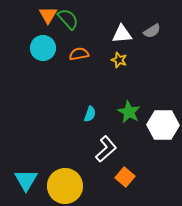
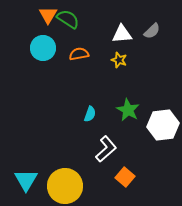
green semicircle: rotated 15 degrees counterclockwise
gray semicircle: rotated 12 degrees counterclockwise
green star: moved 1 px left, 2 px up
white hexagon: rotated 8 degrees counterclockwise
